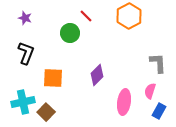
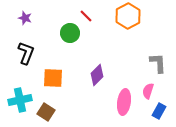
orange hexagon: moved 1 px left
pink semicircle: moved 2 px left
cyan cross: moved 3 px left, 2 px up
brown square: rotated 12 degrees counterclockwise
